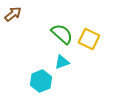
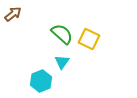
cyan triangle: rotated 35 degrees counterclockwise
